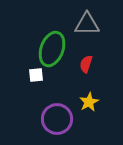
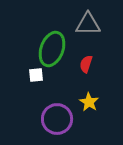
gray triangle: moved 1 px right
yellow star: rotated 12 degrees counterclockwise
